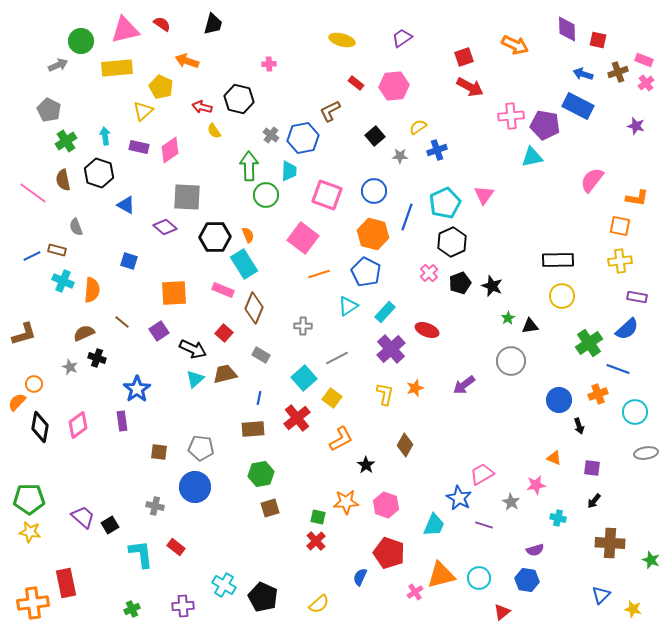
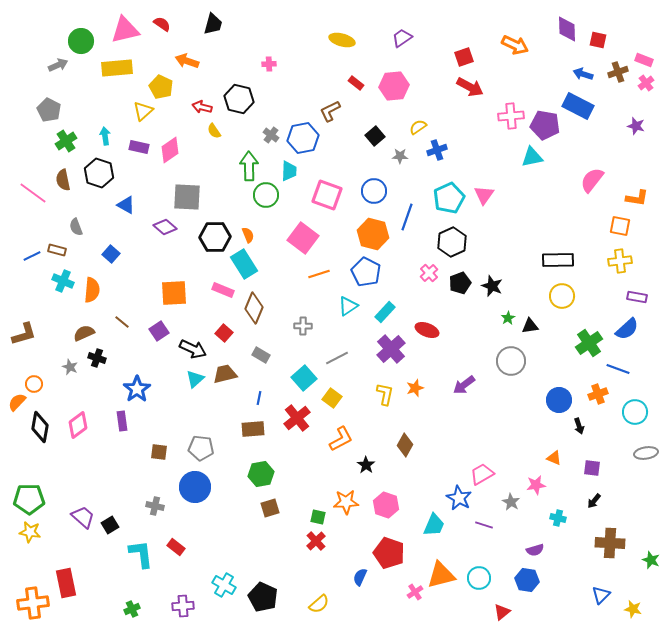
cyan pentagon at (445, 203): moved 4 px right, 5 px up
blue square at (129, 261): moved 18 px left, 7 px up; rotated 24 degrees clockwise
